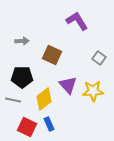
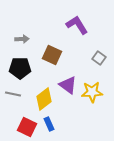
purple L-shape: moved 4 px down
gray arrow: moved 2 px up
black pentagon: moved 2 px left, 9 px up
purple triangle: rotated 12 degrees counterclockwise
yellow star: moved 1 px left, 1 px down
gray line: moved 6 px up
